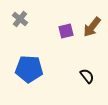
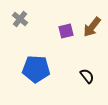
blue pentagon: moved 7 px right
